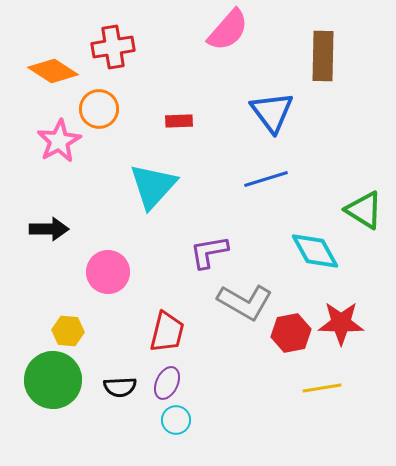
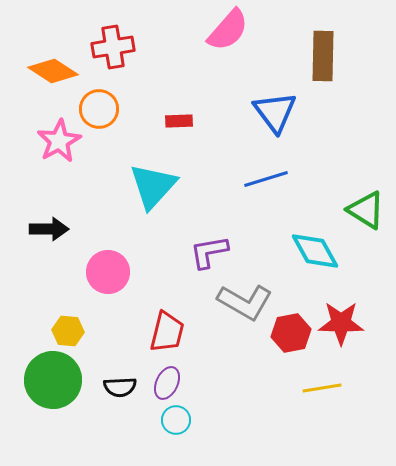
blue triangle: moved 3 px right
green triangle: moved 2 px right
